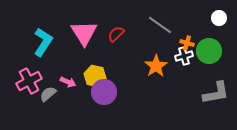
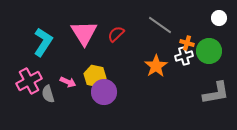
gray semicircle: rotated 66 degrees counterclockwise
